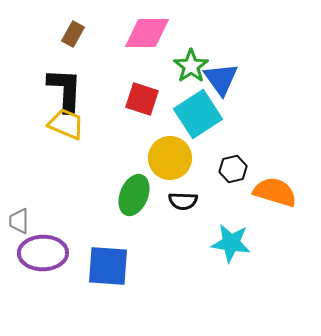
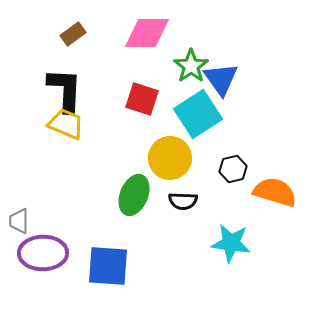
brown rectangle: rotated 25 degrees clockwise
